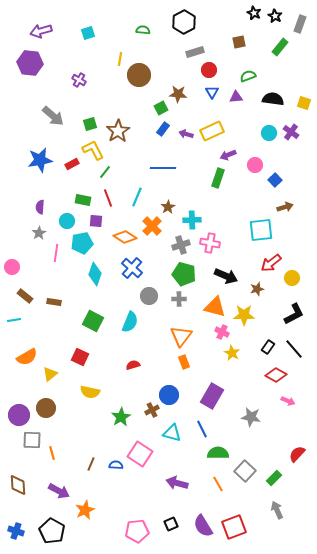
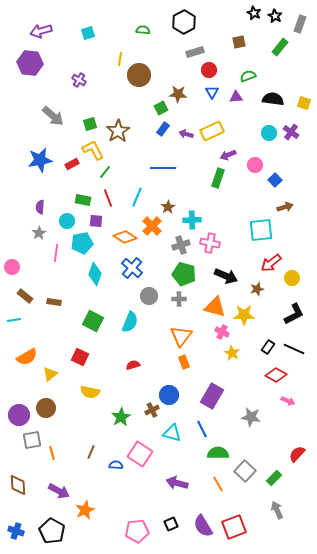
black line at (294, 349): rotated 25 degrees counterclockwise
gray square at (32, 440): rotated 12 degrees counterclockwise
brown line at (91, 464): moved 12 px up
